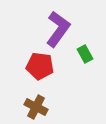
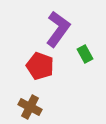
red pentagon: rotated 12 degrees clockwise
brown cross: moved 6 px left
